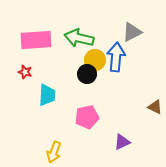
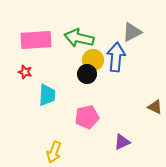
yellow circle: moved 2 px left
